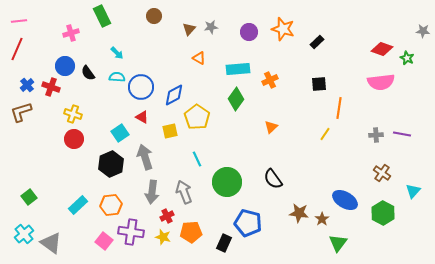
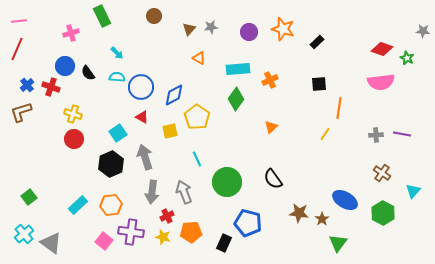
cyan square at (120, 133): moved 2 px left
